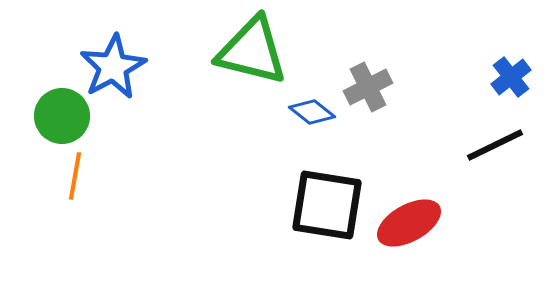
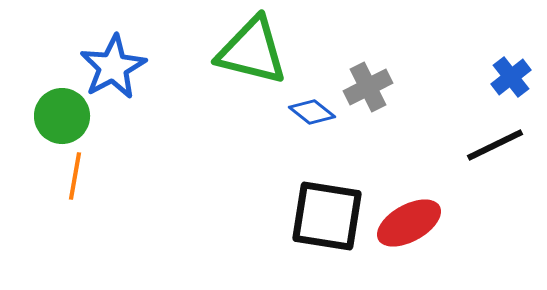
black square: moved 11 px down
